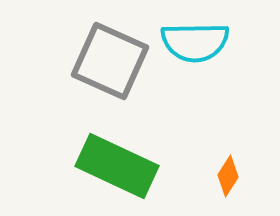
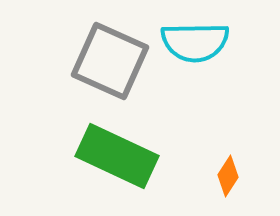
green rectangle: moved 10 px up
